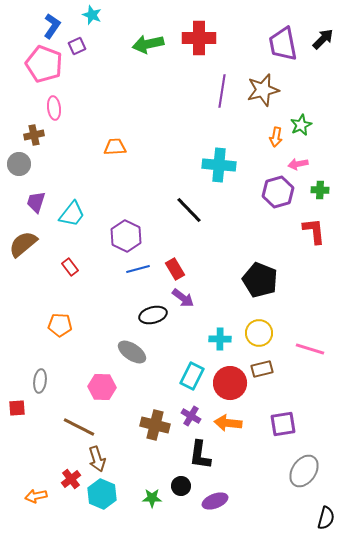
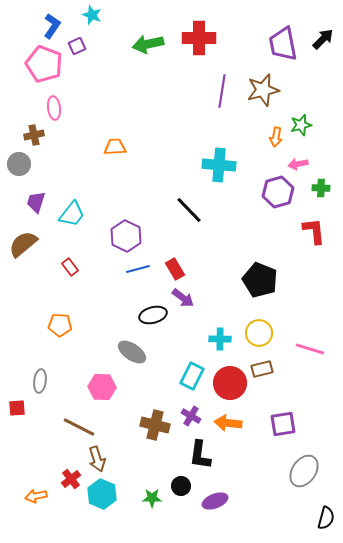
green star at (301, 125): rotated 10 degrees clockwise
green cross at (320, 190): moved 1 px right, 2 px up
